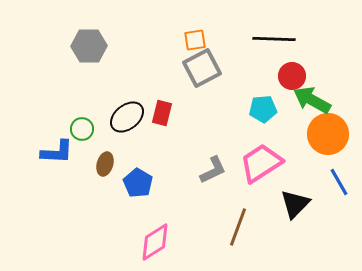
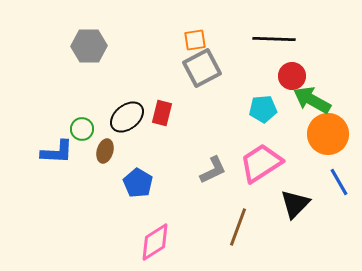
brown ellipse: moved 13 px up
